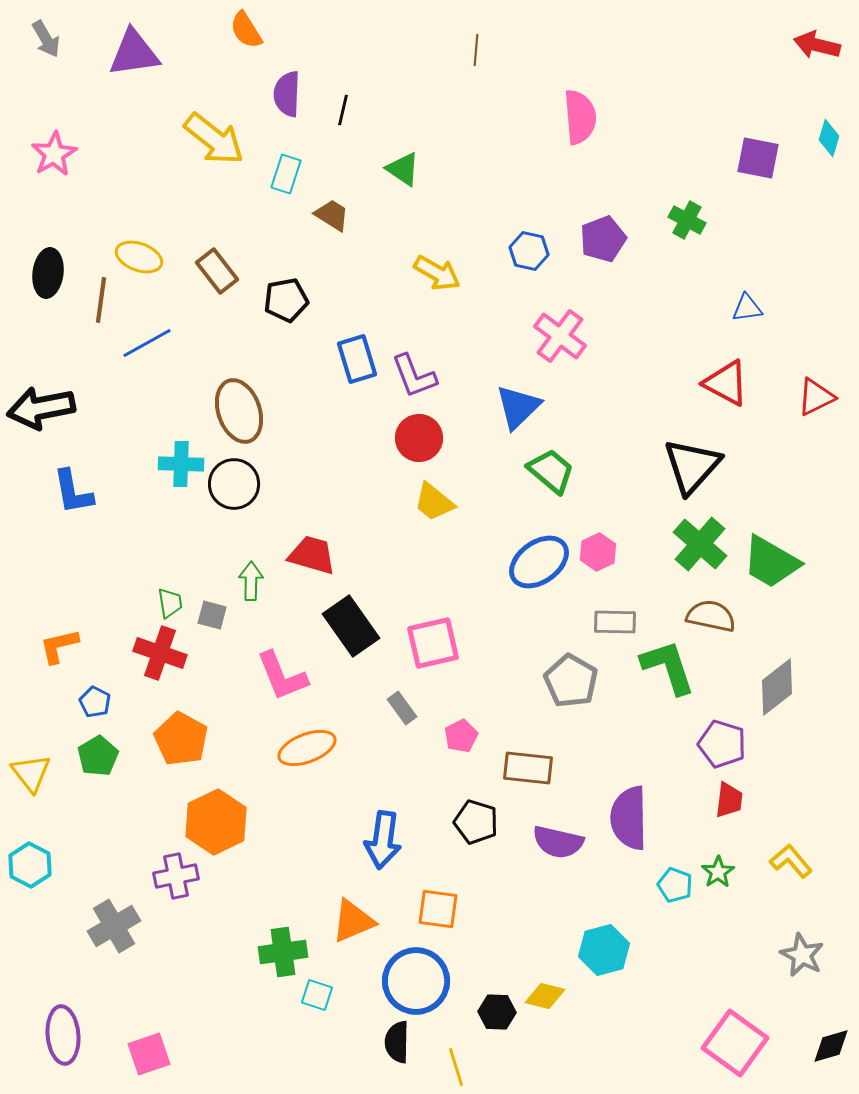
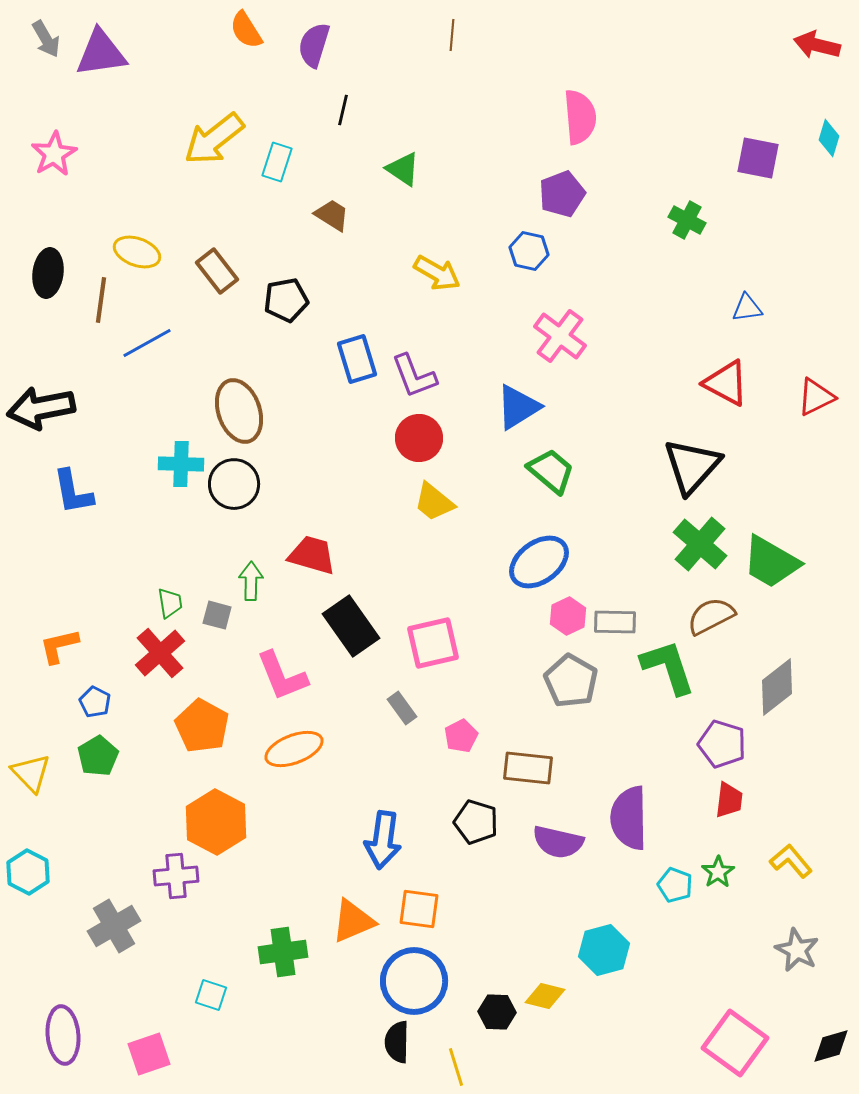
brown line at (476, 50): moved 24 px left, 15 px up
purple triangle at (134, 53): moved 33 px left
purple semicircle at (287, 94): moved 27 px right, 49 px up; rotated 15 degrees clockwise
yellow arrow at (214, 139): rotated 104 degrees clockwise
cyan rectangle at (286, 174): moved 9 px left, 12 px up
purple pentagon at (603, 239): moved 41 px left, 45 px up
yellow ellipse at (139, 257): moved 2 px left, 5 px up
blue triangle at (518, 407): rotated 12 degrees clockwise
pink hexagon at (598, 552): moved 30 px left, 64 px down
gray square at (212, 615): moved 5 px right
brown semicircle at (711, 616): rotated 39 degrees counterclockwise
red cross at (160, 653): rotated 30 degrees clockwise
orange pentagon at (181, 739): moved 21 px right, 13 px up
orange ellipse at (307, 748): moved 13 px left, 1 px down
yellow triangle at (31, 773): rotated 6 degrees counterclockwise
orange hexagon at (216, 822): rotated 6 degrees counterclockwise
cyan hexagon at (30, 865): moved 2 px left, 7 px down
purple cross at (176, 876): rotated 6 degrees clockwise
orange square at (438, 909): moved 19 px left
gray star at (802, 955): moved 5 px left, 5 px up
blue circle at (416, 981): moved 2 px left
cyan square at (317, 995): moved 106 px left
